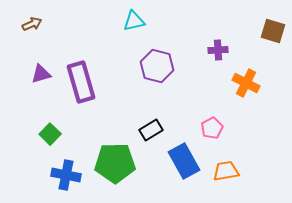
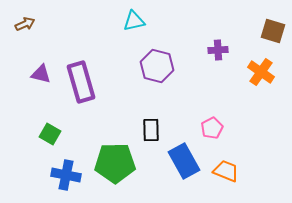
brown arrow: moved 7 px left
purple triangle: rotated 30 degrees clockwise
orange cross: moved 15 px right, 11 px up; rotated 8 degrees clockwise
black rectangle: rotated 60 degrees counterclockwise
green square: rotated 15 degrees counterclockwise
orange trapezoid: rotated 32 degrees clockwise
